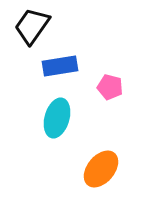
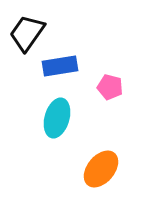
black trapezoid: moved 5 px left, 7 px down
